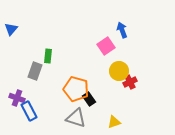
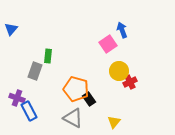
pink square: moved 2 px right, 2 px up
gray triangle: moved 3 px left; rotated 10 degrees clockwise
yellow triangle: rotated 32 degrees counterclockwise
